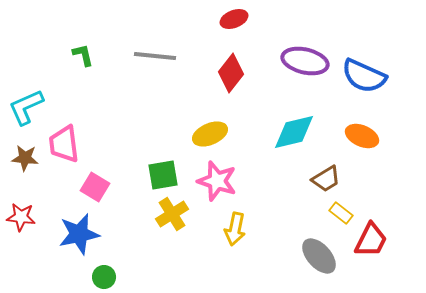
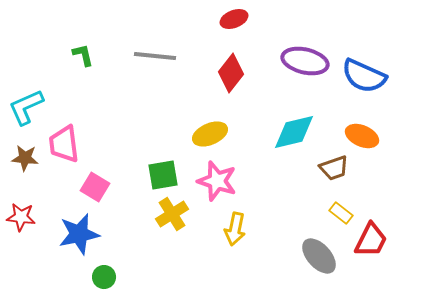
brown trapezoid: moved 8 px right, 11 px up; rotated 12 degrees clockwise
